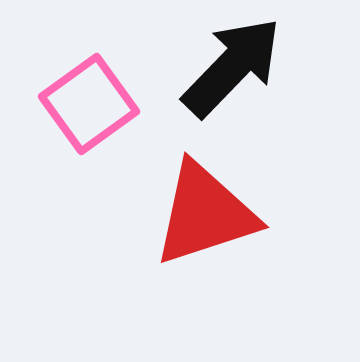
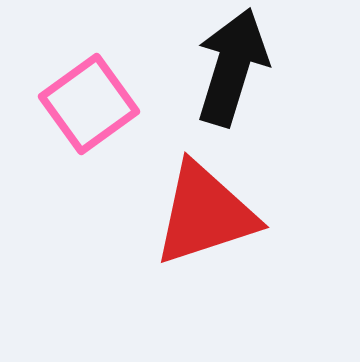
black arrow: rotated 27 degrees counterclockwise
